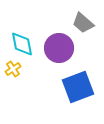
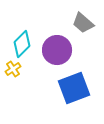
cyan diamond: rotated 56 degrees clockwise
purple circle: moved 2 px left, 2 px down
blue square: moved 4 px left, 1 px down
